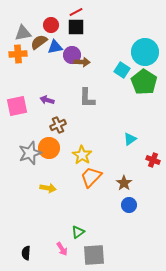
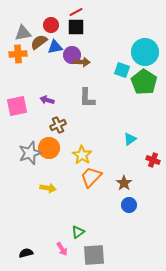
cyan square: rotated 14 degrees counterclockwise
black semicircle: rotated 72 degrees clockwise
